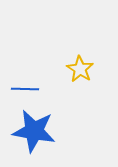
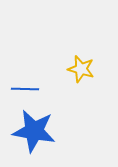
yellow star: moved 1 px right; rotated 16 degrees counterclockwise
